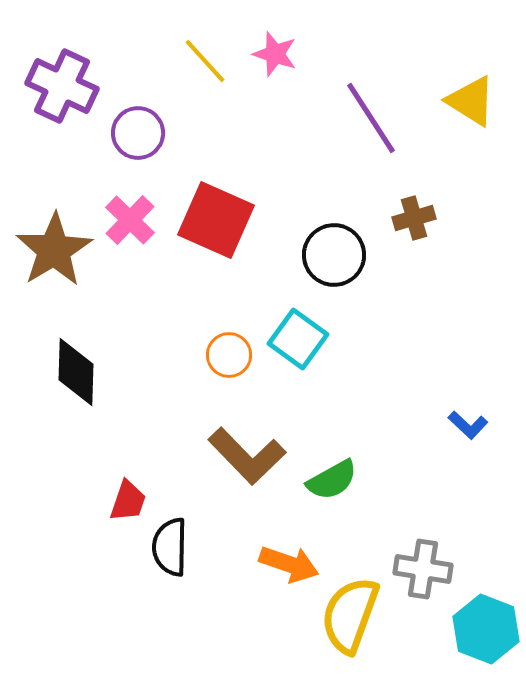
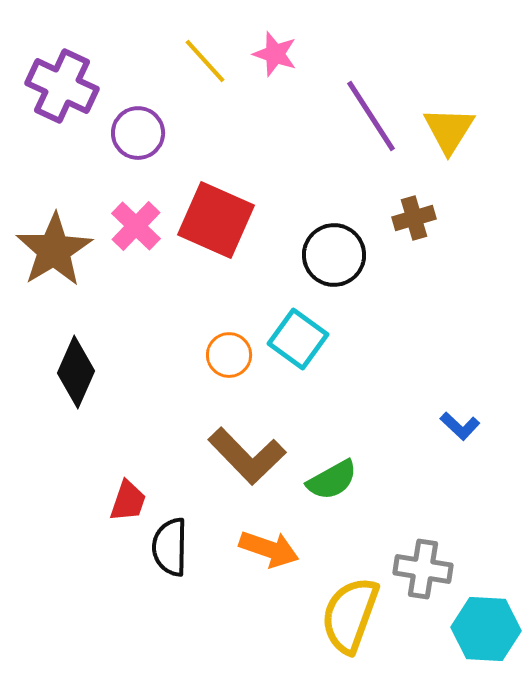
yellow triangle: moved 22 px left, 29 px down; rotated 30 degrees clockwise
purple line: moved 2 px up
pink cross: moved 6 px right, 6 px down
black diamond: rotated 22 degrees clockwise
blue L-shape: moved 8 px left, 1 px down
orange arrow: moved 20 px left, 15 px up
cyan hexagon: rotated 18 degrees counterclockwise
